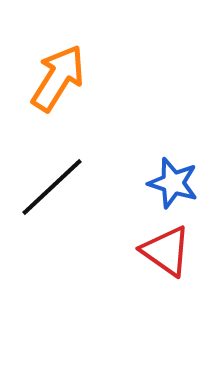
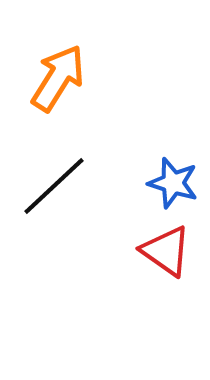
black line: moved 2 px right, 1 px up
